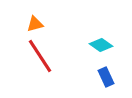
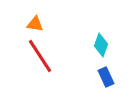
orange triangle: rotated 24 degrees clockwise
cyan diamond: rotated 75 degrees clockwise
